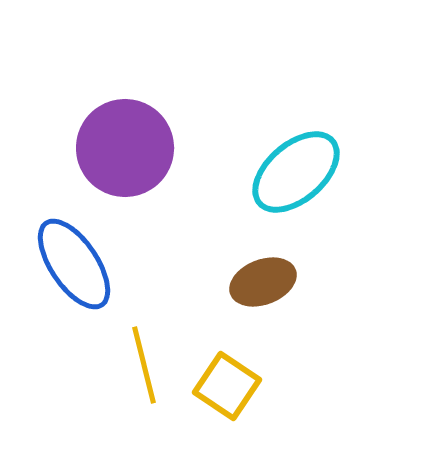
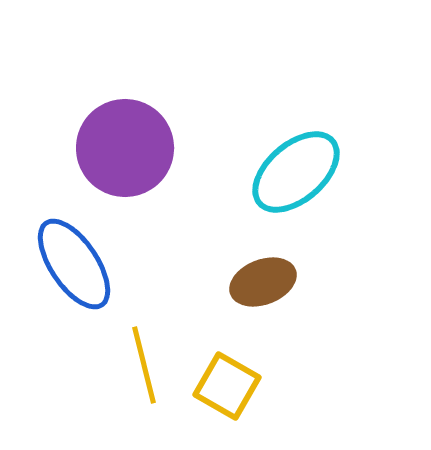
yellow square: rotated 4 degrees counterclockwise
